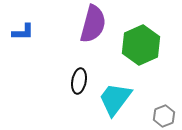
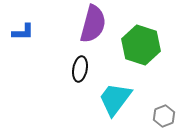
green hexagon: rotated 18 degrees counterclockwise
black ellipse: moved 1 px right, 12 px up
